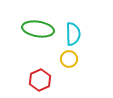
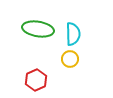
yellow circle: moved 1 px right
red hexagon: moved 4 px left
